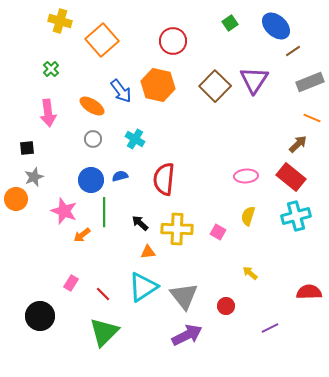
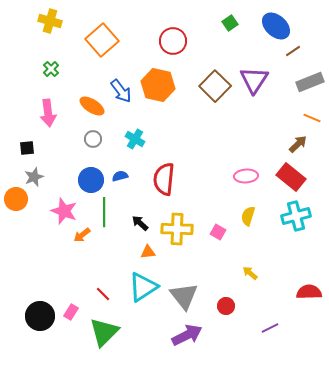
yellow cross at (60, 21): moved 10 px left
pink rectangle at (71, 283): moved 29 px down
